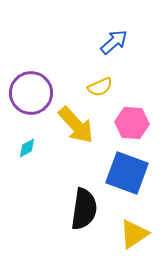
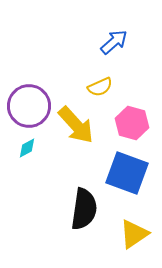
purple circle: moved 2 px left, 13 px down
pink hexagon: rotated 12 degrees clockwise
